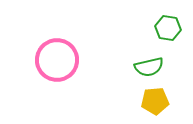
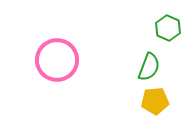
green hexagon: rotated 15 degrees clockwise
green semicircle: rotated 56 degrees counterclockwise
